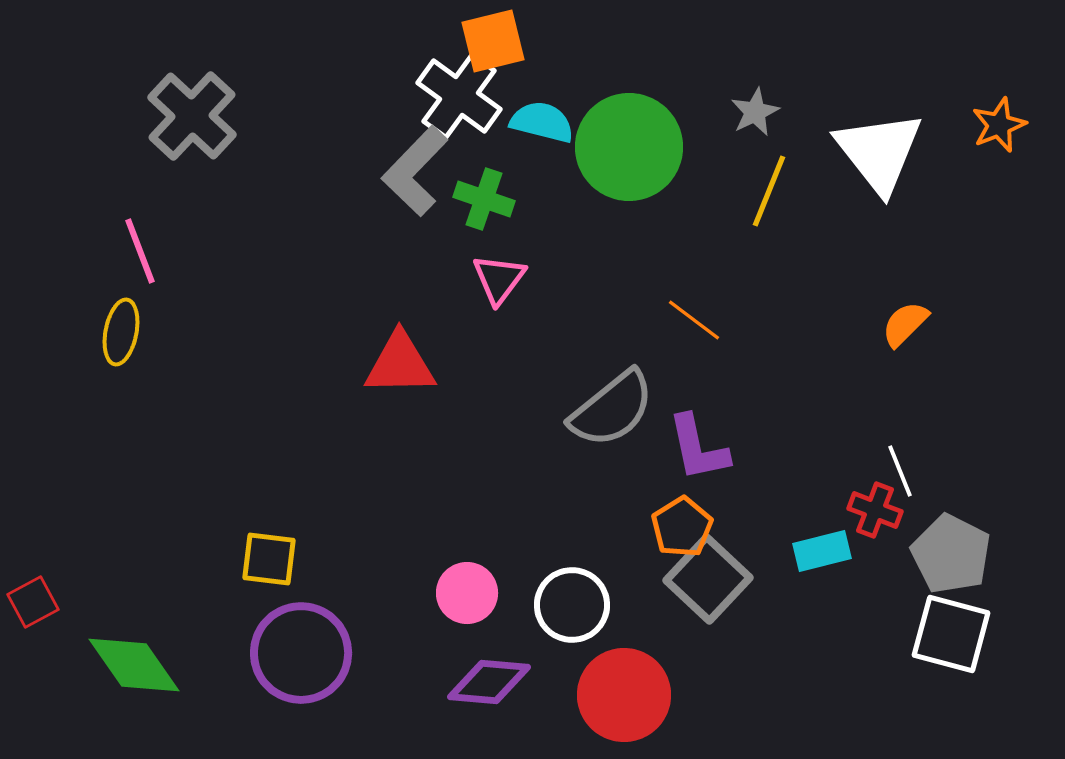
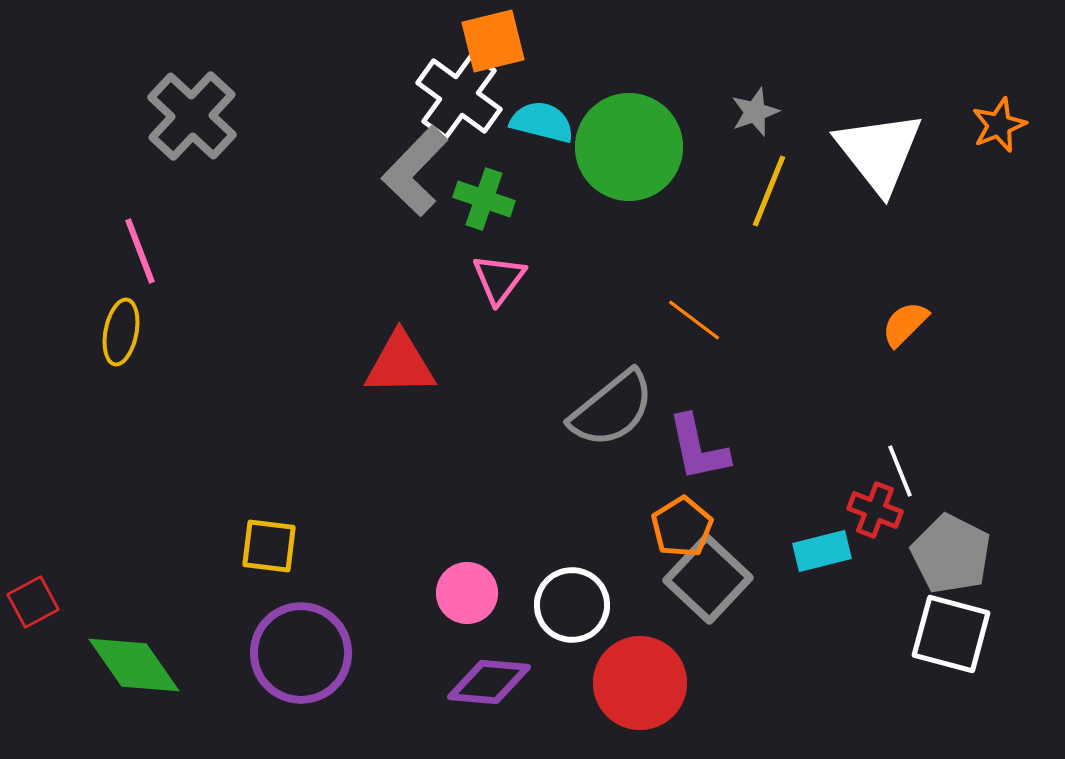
gray star: rotated 6 degrees clockwise
yellow square: moved 13 px up
red circle: moved 16 px right, 12 px up
